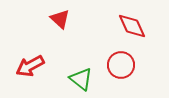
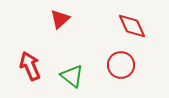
red triangle: rotated 35 degrees clockwise
red arrow: rotated 96 degrees clockwise
green triangle: moved 9 px left, 3 px up
